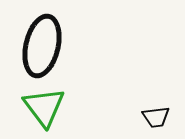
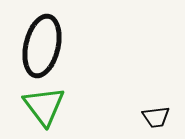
green triangle: moved 1 px up
